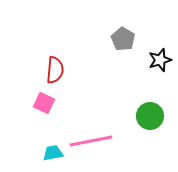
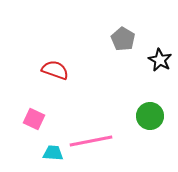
black star: rotated 25 degrees counterclockwise
red semicircle: rotated 76 degrees counterclockwise
pink square: moved 10 px left, 16 px down
cyan trapezoid: rotated 15 degrees clockwise
